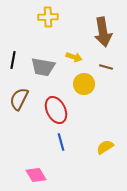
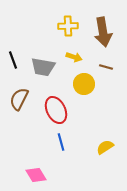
yellow cross: moved 20 px right, 9 px down
black line: rotated 30 degrees counterclockwise
